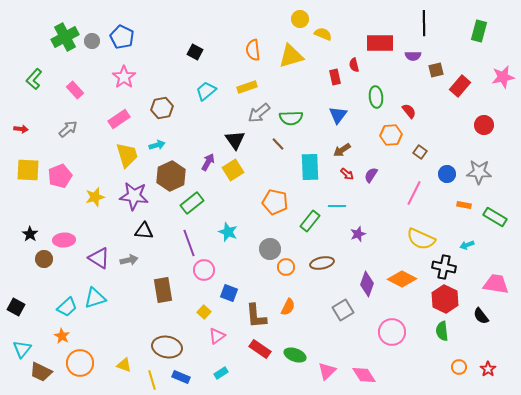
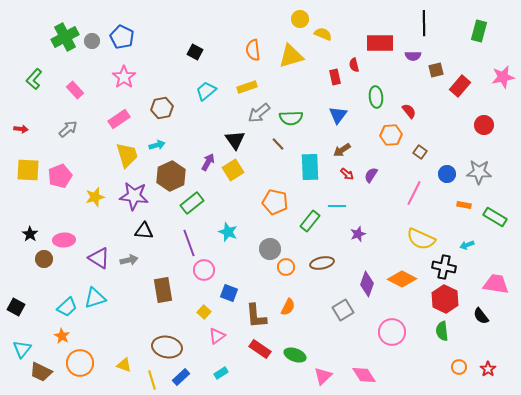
pink triangle at (327, 371): moved 4 px left, 5 px down
blue rectangle at (181, 377): rotated 66 degrees counterclockwise
